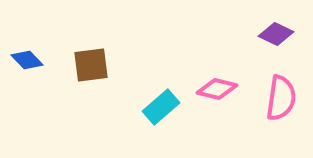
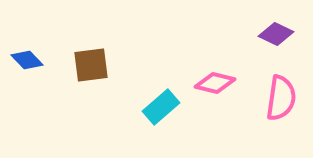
pink diamond: moved 2 px left, 6 px up
